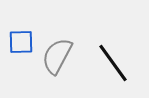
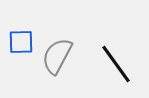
black line: moved 3 px right, 1 px down
